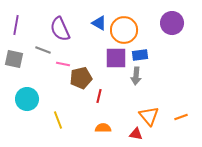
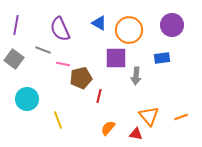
purple circle: moved 2 px down
orange circle: moved 5 px right
blue rectangle: moved 22 px right, 3 px down
gray square: rotated 24 degrees clockwise
orange semicircle: moved 5 px right; rotated 49 degrees counterclockwise
